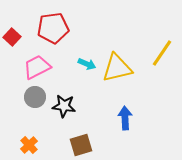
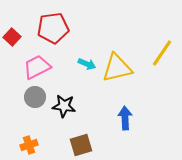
orange cross: rotated 24 degrees clockwise
